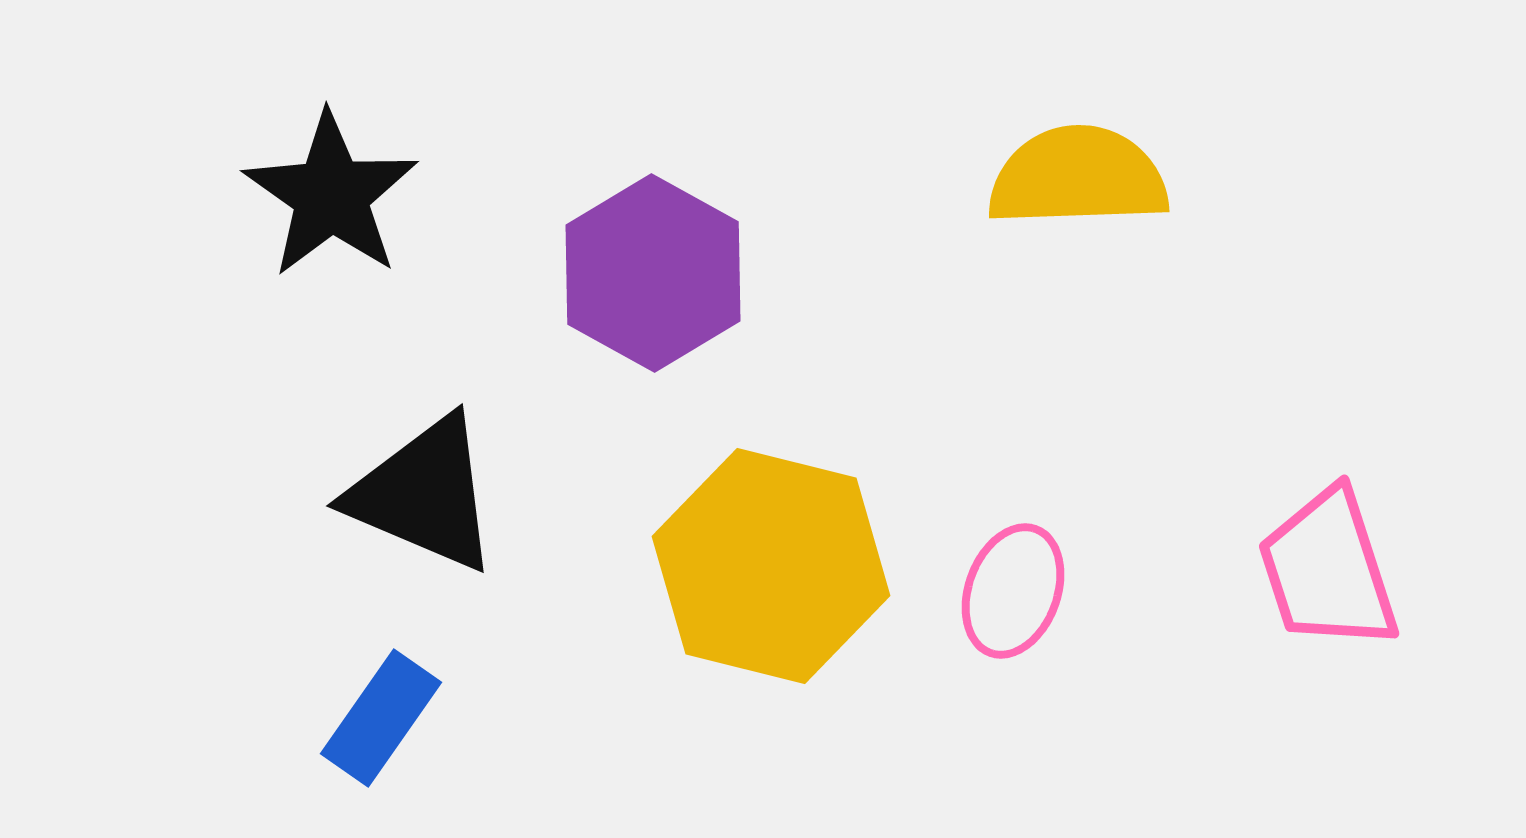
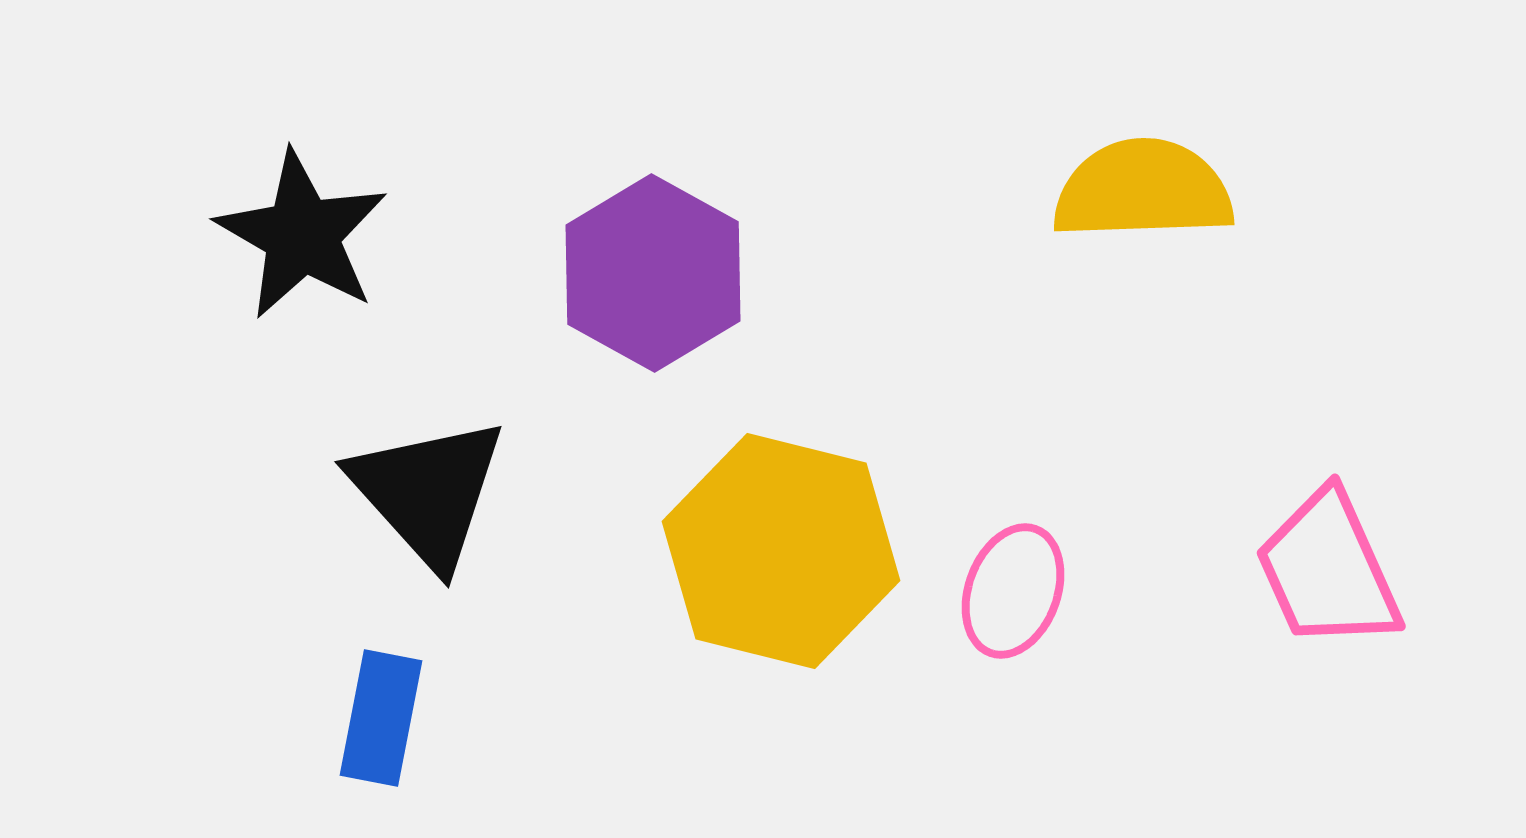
yellow semicircle: moved 65 px right, 13 px down
black star: moved 29 px left, 40 px down; rotated 5 degrees counterclockwise
black triangle: moved 4 px right, 2 px up; rotated 25 degrees clockwise
yellow hexagon: moved 10 px right, 15 px up
pink trapezoid: rotated 6 degrees counterclockwise
blue rectangle: rotated 24 degrees counterclockwise
